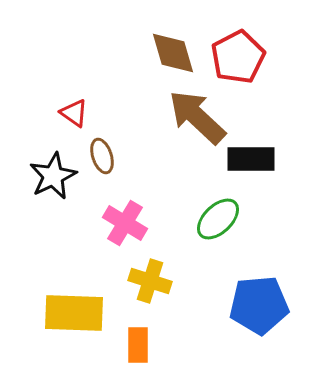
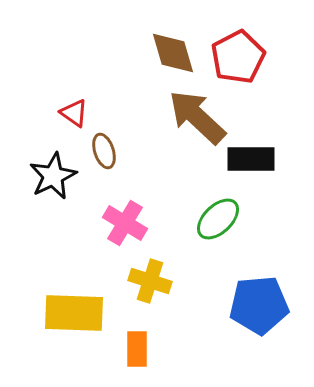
brown ellipse: moved 2 px right, 5 px up
orange rectangle: moved 1 px left, 4 px down
